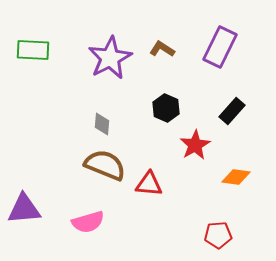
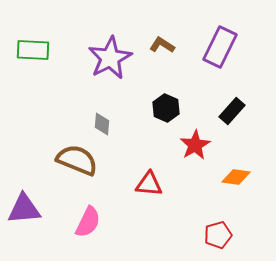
brown L-shape: moved 4 px up
brown semicircle: moved 28 px left, 5 px up
pink semicircle: rotated 48 degrees counterclockwise
red pentagon: rotated 12 degrees counterclockwise
